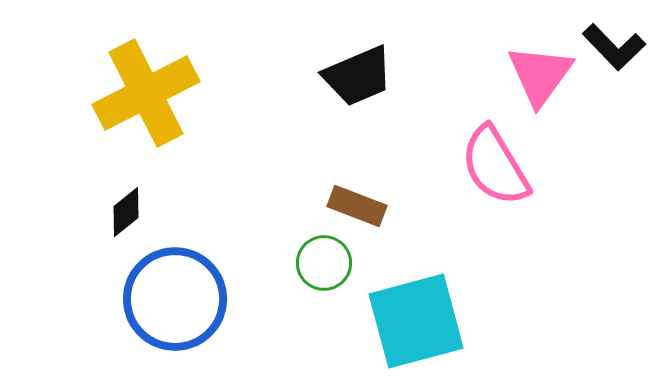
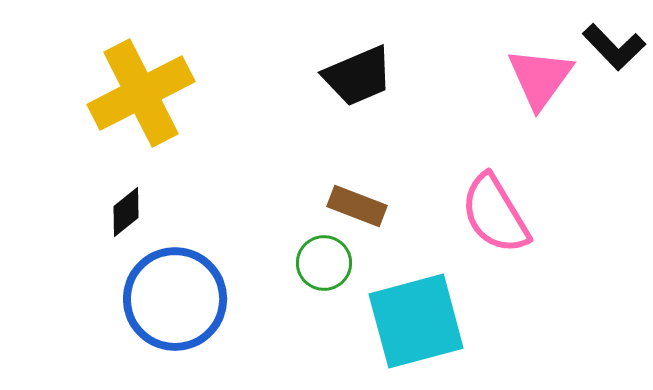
pink triangle: moved 3 px down
yellow cross: moved 5 px left
pink semicircle: moved 48 px down
